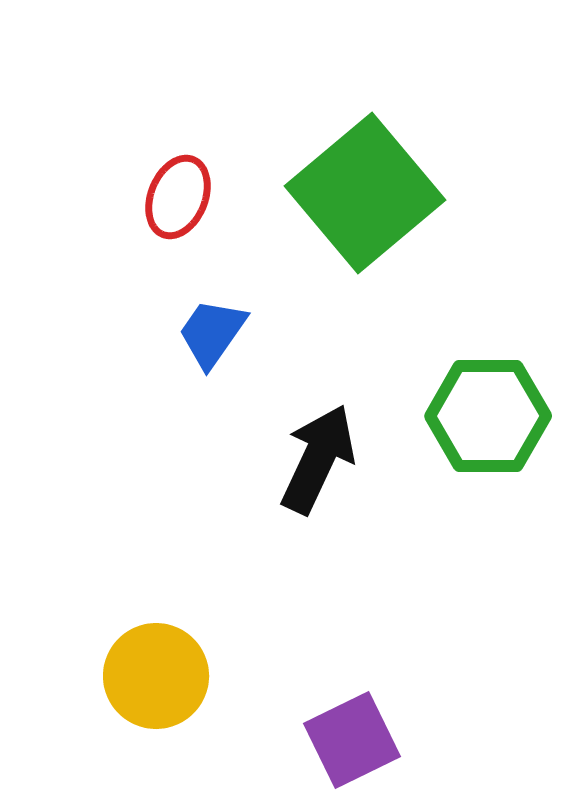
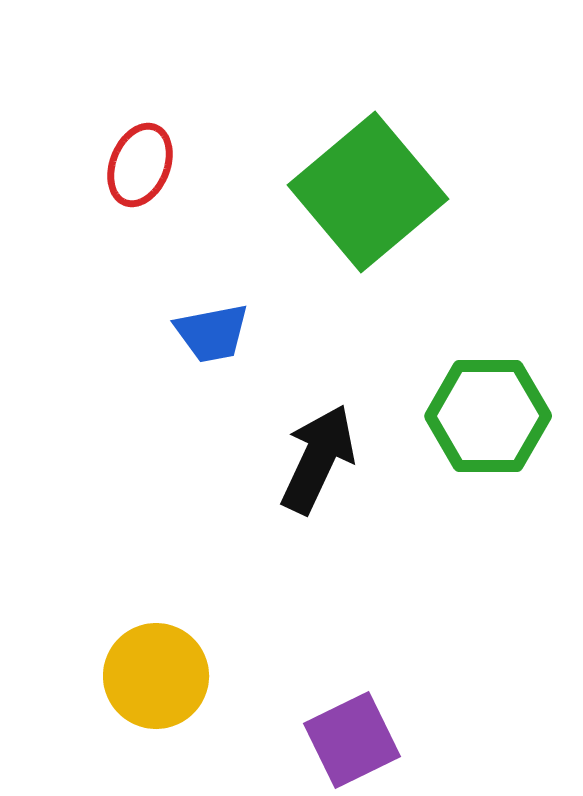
green square: moved 3 px right, 1 px up
red ellipse: moved 38 px left, 32 px up
blue trapezoid: rotated 136 degrees counterclockwise
